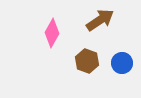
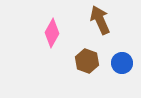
brown arrow: rotated 80 degrees counterclockwise
